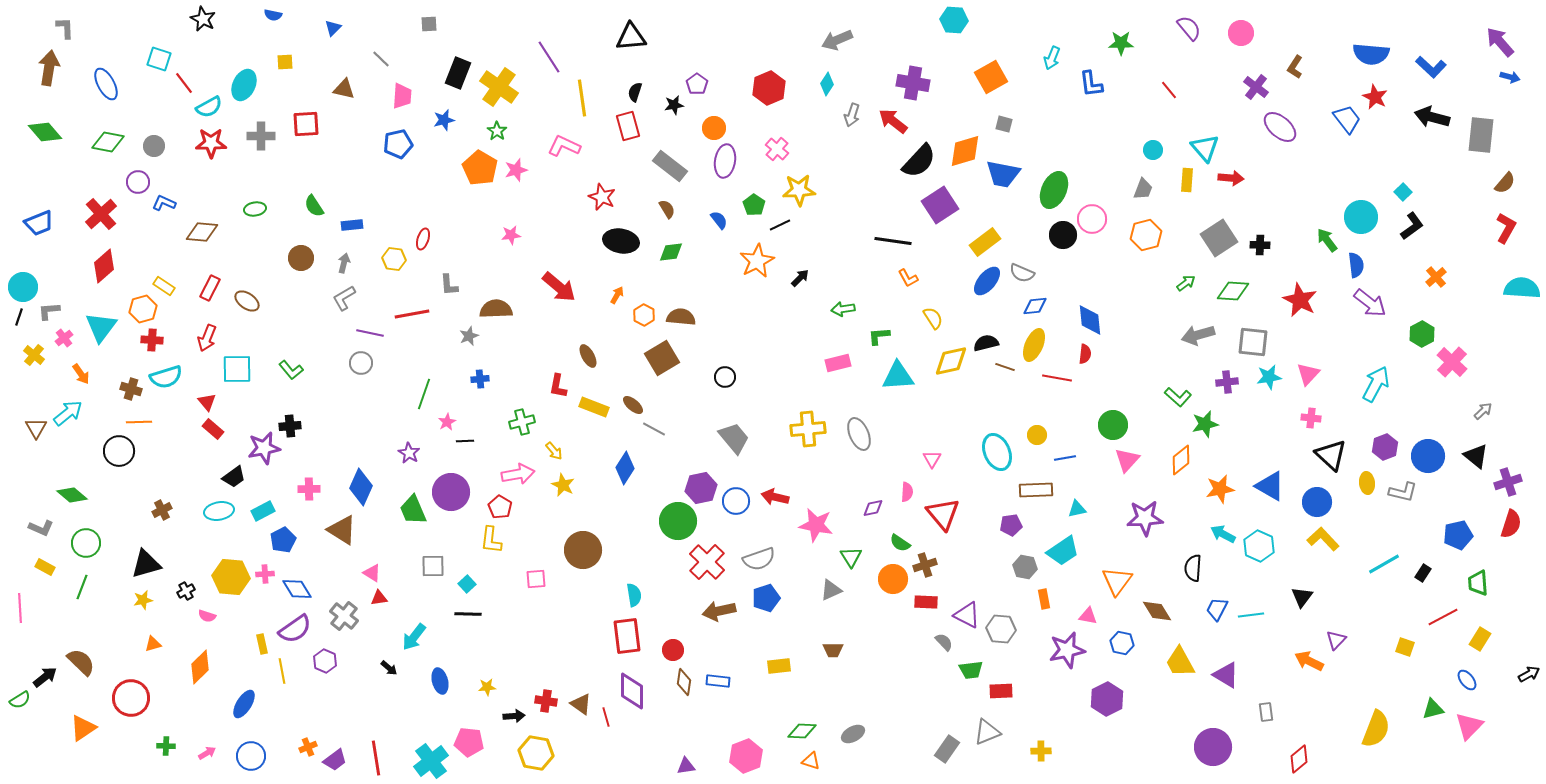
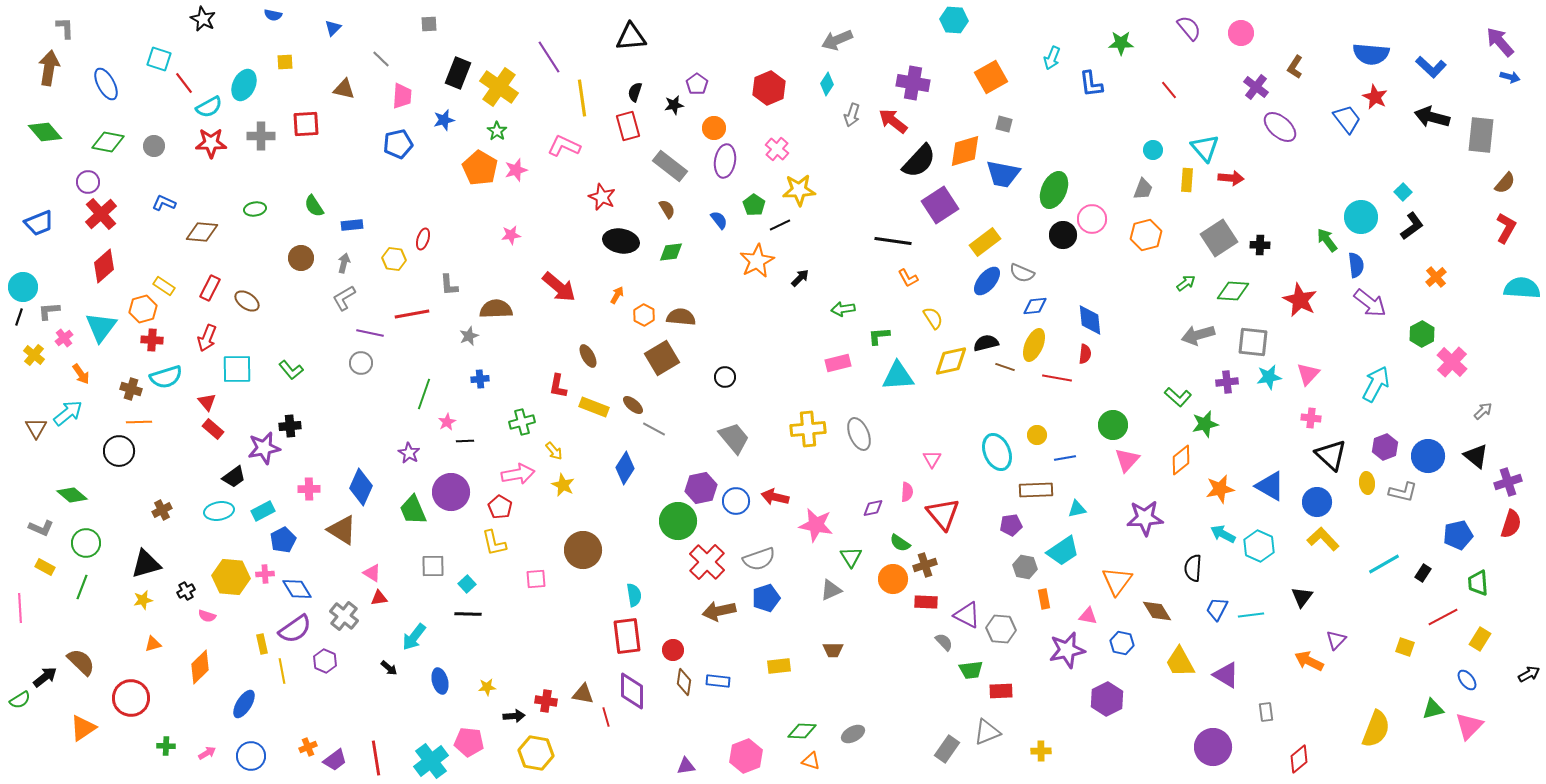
purple circle at (138, 182): moved 50 px left
yellow L-shape at (491, 540): moved 3 px right, 3 px down; rotated 20 degrees counterclockwise
brown triangle at (581, 704): moved 2 px right, 10 px up; rotated 25 degrees counterclockwise
